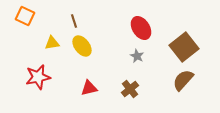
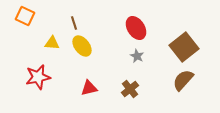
brown line: moved 2 px down
red ellipse: moved 5 px left
yellow triangle: rotated 14 degrees clockwise
